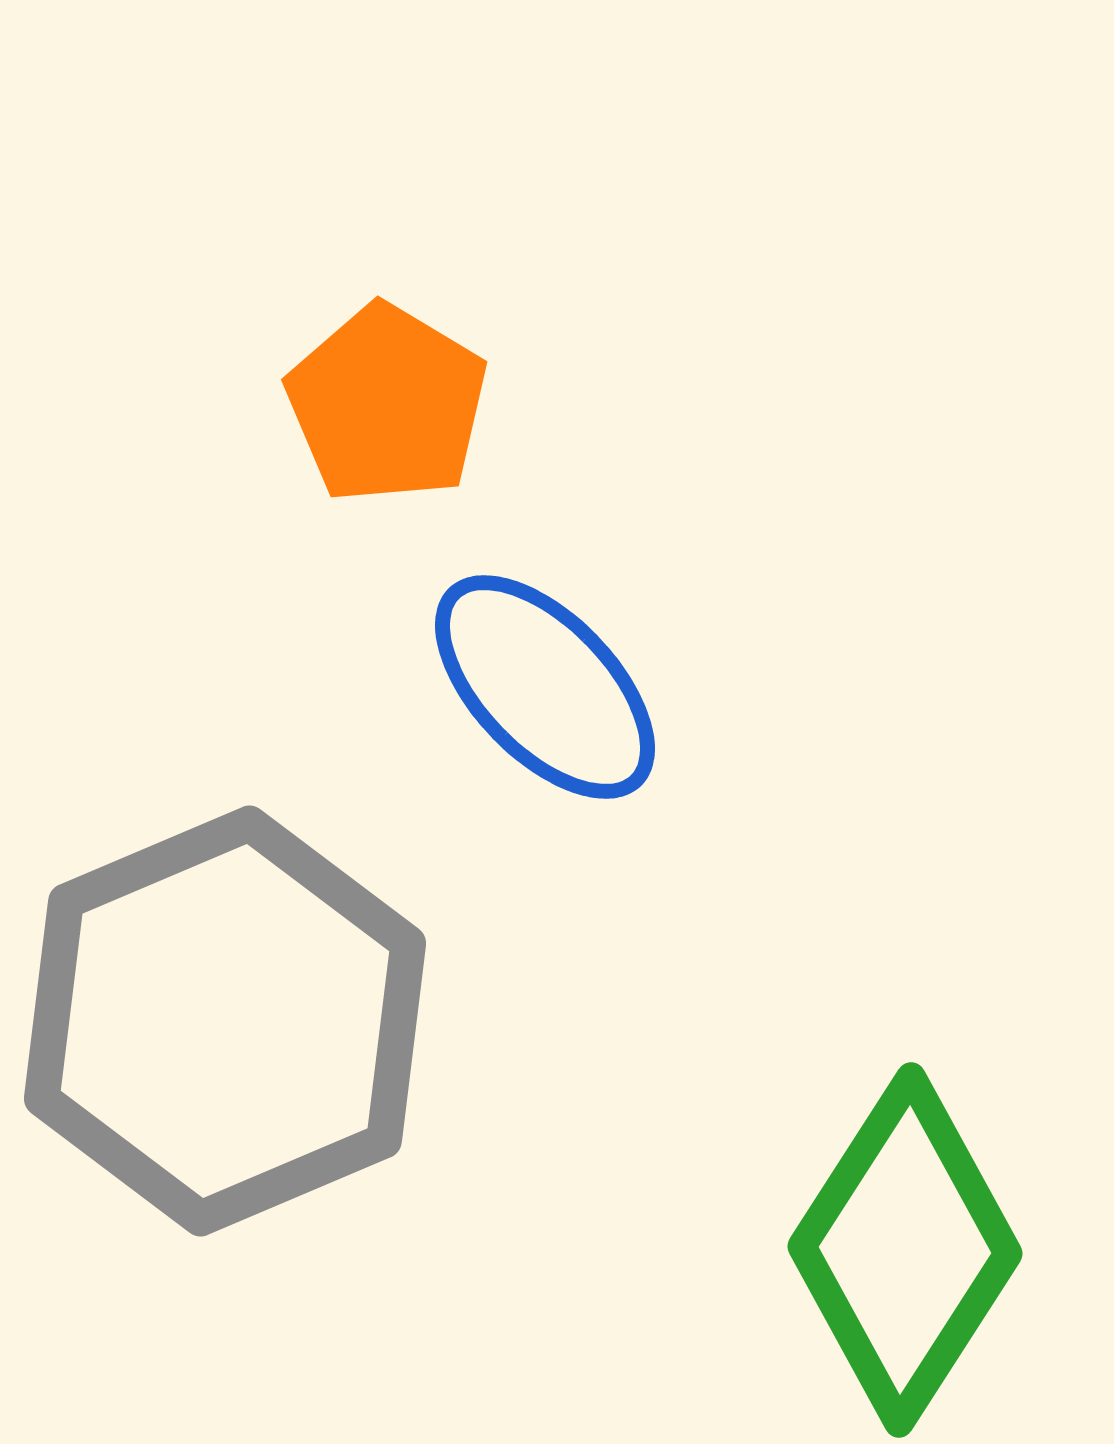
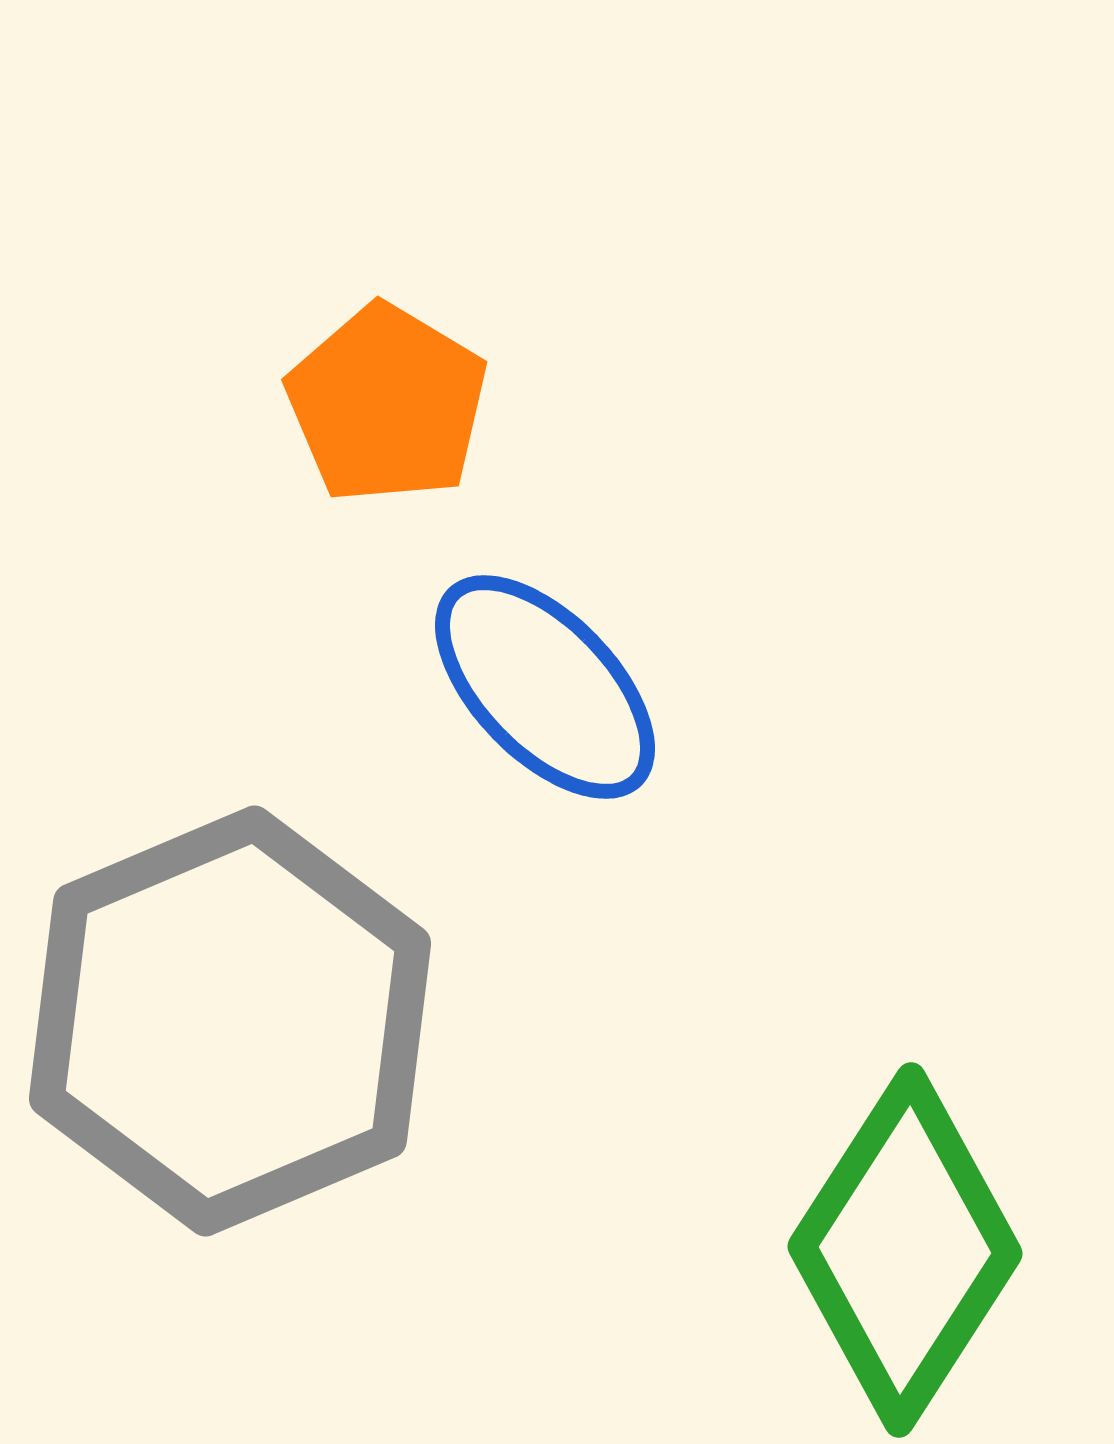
gray hexagon: moved 5 px right
